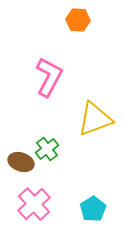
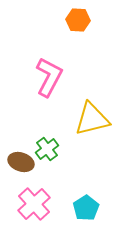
yellow triangle: moved 3 px left; rotated 6 degrees clockwise
cyan pentagon: moved 7 px left, 1 px up
